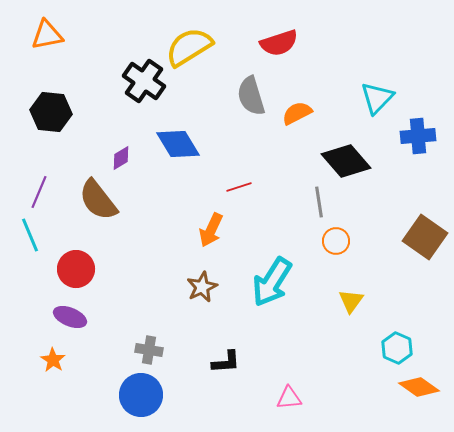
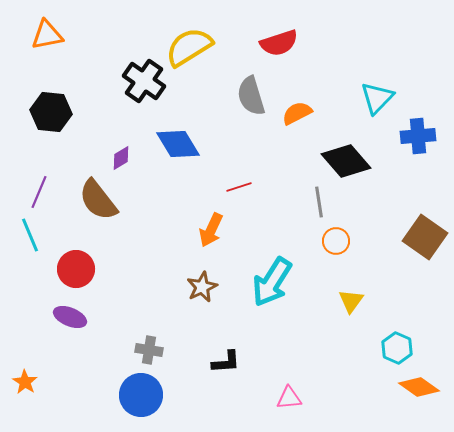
orange star: moved 28 px left, 22 px down
